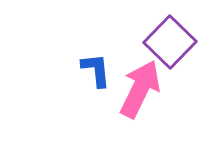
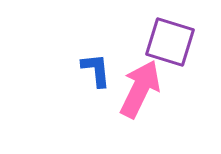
purple square: rotated 27 degrees counterclockwise
